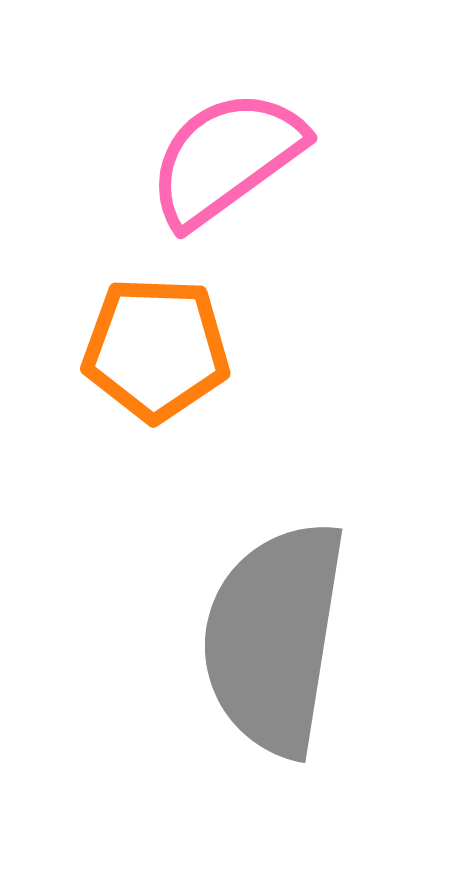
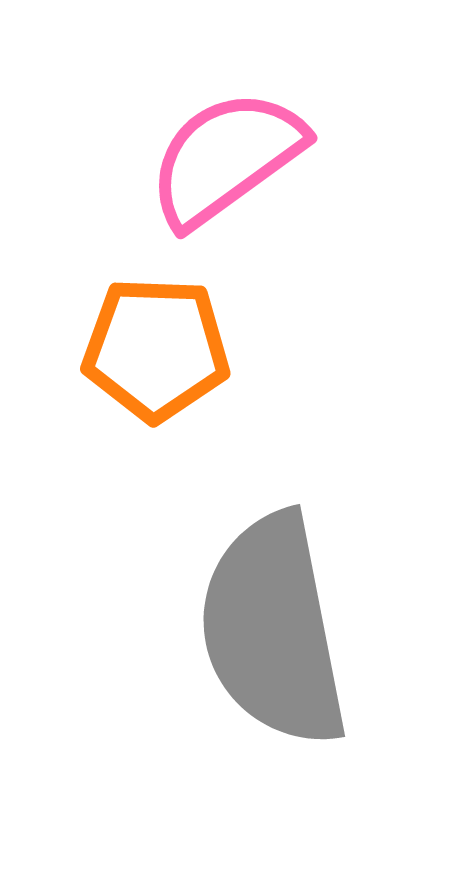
gray semicircle: moved 1 px left, 8 px up; rotated 20 degrees counterclockwise
